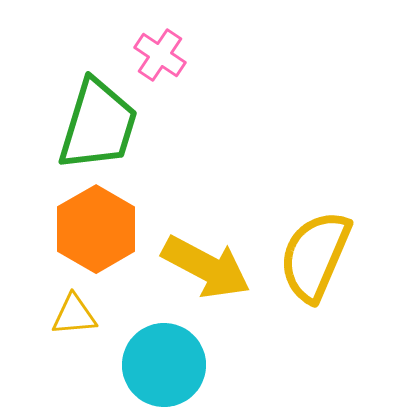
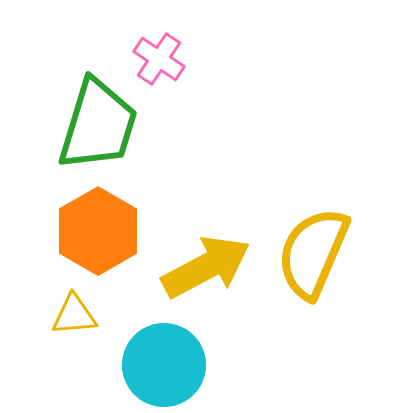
pink cross: moved 1 px left, 4 px down
orange hexagon: moved 2 px right, 2 px down
yellow semicircle: moved 2 px left, 3 px up
yellow arrow: rotated 56 degrees counterclockwise
